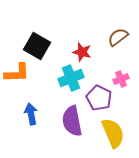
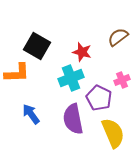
pink cross: moved 1 px right, 1 px down
blue arrow: rotated 25 degrees counterclockwise
purple semicircle: moved 1 px right, 2 px up
